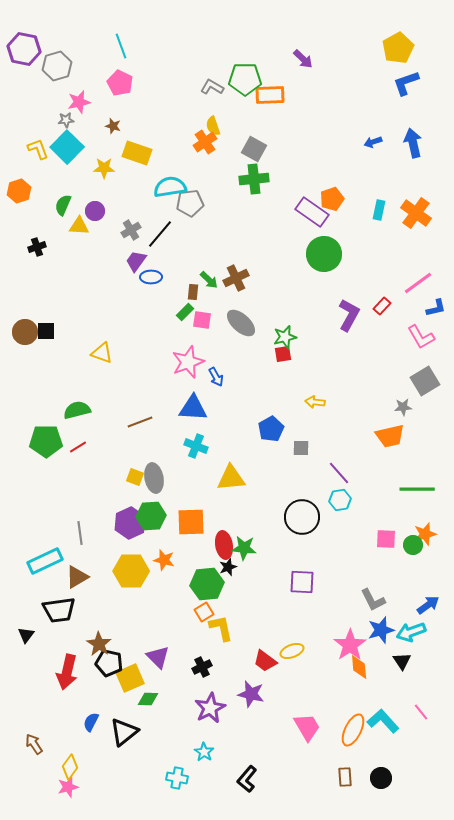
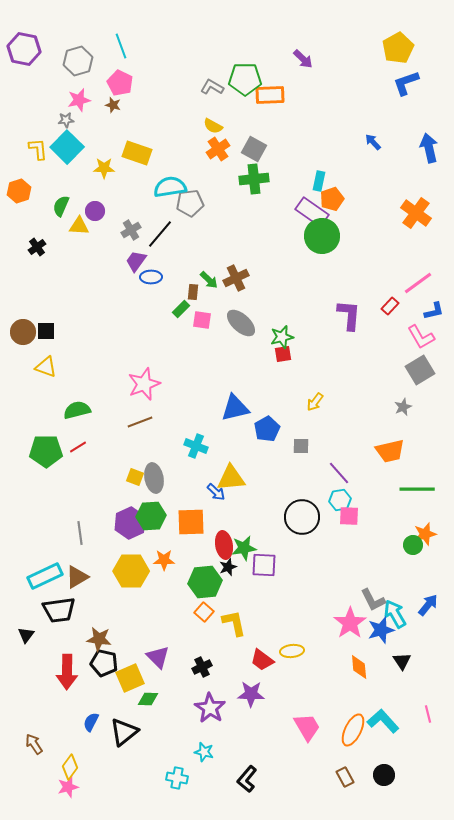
gray hexagon at (57, 66): moved 21 px right, 5 px up
pink star at (79, 102): moved 2 px up
brown star at (113, 126): moved 21 px up
yellow semicircle at (213, 126): rotated 42 degrees counterclockwise
orange cross at (205, 142): moved 13 px right, 7 px down
blue arrow at (373, 142): rotated 66 degrees clockwise
blue arrow at (413, 143): moved 16 px right, 5 px down
yellow L-shape at (38, 149): rotated 15 degrees clockwise
green semicircle at (63, 205): moved 2 px left, 1 px down
cyan rectangle at (379, 210): moved 60 px left, 29 px up
black cross at (37, 247): rotated 18 degrees counterclockwise
green circle at (324, 254): moved 2 px left, 18 px up
red rectangle at (382, 306): moved 8 px right
blue L-shape at (436, 308): moved 2 px left, 3 px down
green rectangle at (185, 312): moved 4 px left, 3 px up
purple L-shape at (349, 315): rotated 24 degrees counterclockwise
brown circle at (25, 332): moved 2 px left
green star at (285, 337): moved 3 px left
yellow triangle at (102, 353): moved 56 px left, 14 px down
pink star at (188, 362): moved 44 px left, 22 px down
blue arrow at (216, 377): moved 115 px down; rotated 18 degrees counterclockwise
gray square at (425, 381): moved 5 px left, 11 px up
yellow arrow at (315, 402): rotated 60 degrees counterclockwise
gray star at (403, 407): rotated 18 degrees counterclockwise
blue triangle at (193, 408): moved 42 px right; rotated 16 degrees counterclockwise
blue pentagon at (271, 429): moved 4 px left
orange trapezoid at (390, 436): moved 15 px down
green pentagon at (46, 441): moved 10 px down
gray square at (301, 448): moved 2 px up
pink square at (386, 539): moved 37 px left, 23 px up
green star at (244, 548): rotated 15 degrees counterclockwise
orange star at (164, 560): rotated 15 degrees counterclockwise
cyan rectangle at (45, 561): moved 15 px down
purple square at (302, 582): moved 38 px left, 17 px up
green hexagon at (207, 584): moved 2 px left, 2 px up
blue arrow at (428, 605): rotated 15 degrees counterclockwise
orange square at (204, 612): rotated 18 degrees counterclockwise
yellow L-shape at (221, 628): moved 13 px right, 5 px up
cyan arrow at (411, 632): moved 16 px left, 18 px up; rotated 80 degrees clockwise
brown star at (99, 644): moved 5 px up; rotated 25 degrees counterclockwise
pink star at (350, 645): moved 22 px up
yellow ellipse at (292, 651): rotated 15 degrees clockwise
red trapezoid at (265, 661): moved 3 px left, 1 px up
black pentagon at (109, 663): moved 5 px left
red arrow at (67, 672): rotated 12 degrees counterclockwise
purple star at (251, 694): rotated 12 degrees counterclockwise
purple star at (210, 708): rotated 12 degrees counterclockwise
pink line at (421, 712): moved 7 px right, 2 px down; rotated 24 degrees clockwise
cyan star at (204, 752): rotated 18 degrees counterclockwise
brown rectangle at (345, 777): rotated 24 degrees counterclockwise
black circle at (381, 778): moved 3 px right, 3 px up
